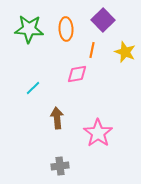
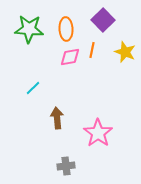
pink diamond: moved 7 px left, 17 px up
gray cross: moved 6 px right
